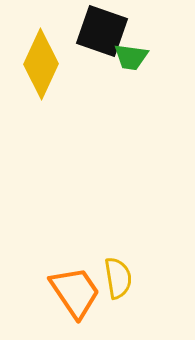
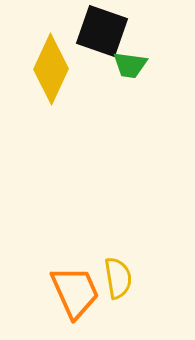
green trapezoid: moved 1 px left, 8 px down
yellow diamond: moved 10 px right, 5 px down
orange trapezoid: rotated 10 degrees clockwise
